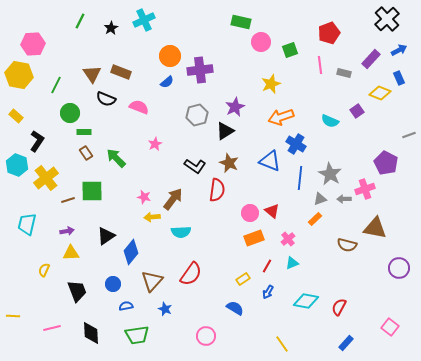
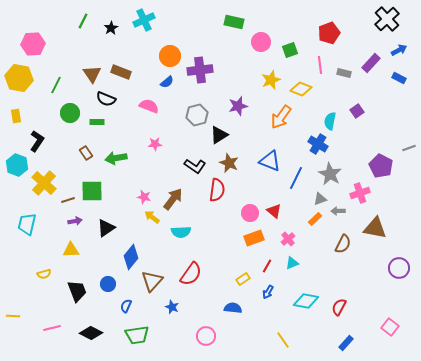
green line at (80, 21): moved 3 px right
green rectangle at (241, 22): moved 7 px left
purple rectangle at (371, 59): moved 4 px down
yellow hexagon at (19, 75): moved 3 px down
blue rectangle at (399, 78): rotated 40 degrees counterclockwise
yellow star at (271, 84): moved 4 px up
yellow diamond at (380, 93): moved 79 px left, 4 px up
pink semicircle at (139, 107): moved 10 px right, 1 px up
purple star at (235, 107): moved 3 px right, 1 px up; rotated 12 degrees clockwise
yellow rectangle at (16, 116): rotated 40 degrees clockwise
orange arrow at (281, 117): rotated 35 degrees counterclockwise
cyan semicircle at (330, 121): rotated 78 degrees clockwise
black triangle at (225, 131): moved 6 px left, 4 px down
green rectangle at (84, 132): moved 13 px right, 10 px up
gray line at (409, 135): moved 13 px down
pink star at (155, 144): rotated 24 degrees clockwise
blue cross at (296, 144): moved 22 px right
green arrow at (116, 158): rotated 55 degrees counterclockwise
purple pentagon at (386, 163): moved 5 px left, 3 px down
yellow cross at (46, 178): moved 2 px left, 5 px down; rotated 10 degrees counterclockwise
blue line at (300, 178): moved 4 px left; rotated 20 degrees clockwise
pink cross at (365, 189): moved 5 px left, 4 px down
gray arrow at (344, 199): moved 6 px left, 12 px down
red triangle at (272, 211): moved 2 px right
yellow arrow at (152, 217): rotated 42 degrees clockwise
purple arrow at (67, 231): moved 8 px right, 10 px up
black triangle at (106, 236): moved 8 px up
brown semicircle at (347, 245): moved 4 px left, 1 px up; rotated 78 degrees counterclockwise
blue diamond at (131, 252): moved 5 px down
yellow triangle at (71, 253): moved 3 px up
yellow semicircle at (44, 270): moved 4 px down; rotated 128 degrees counterclockwise
blue circle at (113, 284): moved 5 px left
blue semicircle at (126, 306): rotated 56 degrees counterclockwise
blue semicircle at (235, 308): moved 2 px left; rotated 24 degrees counterclockwise
blue star at (165, 309): moved 7 px right, 2 px up
black diamond at (91, 333): rotated 60 degrees counterclockwise
yellow line at (282, 344): moved 1 px right, 4 px up
